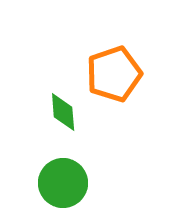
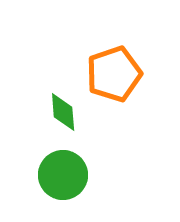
green circle: moved 8 px up
